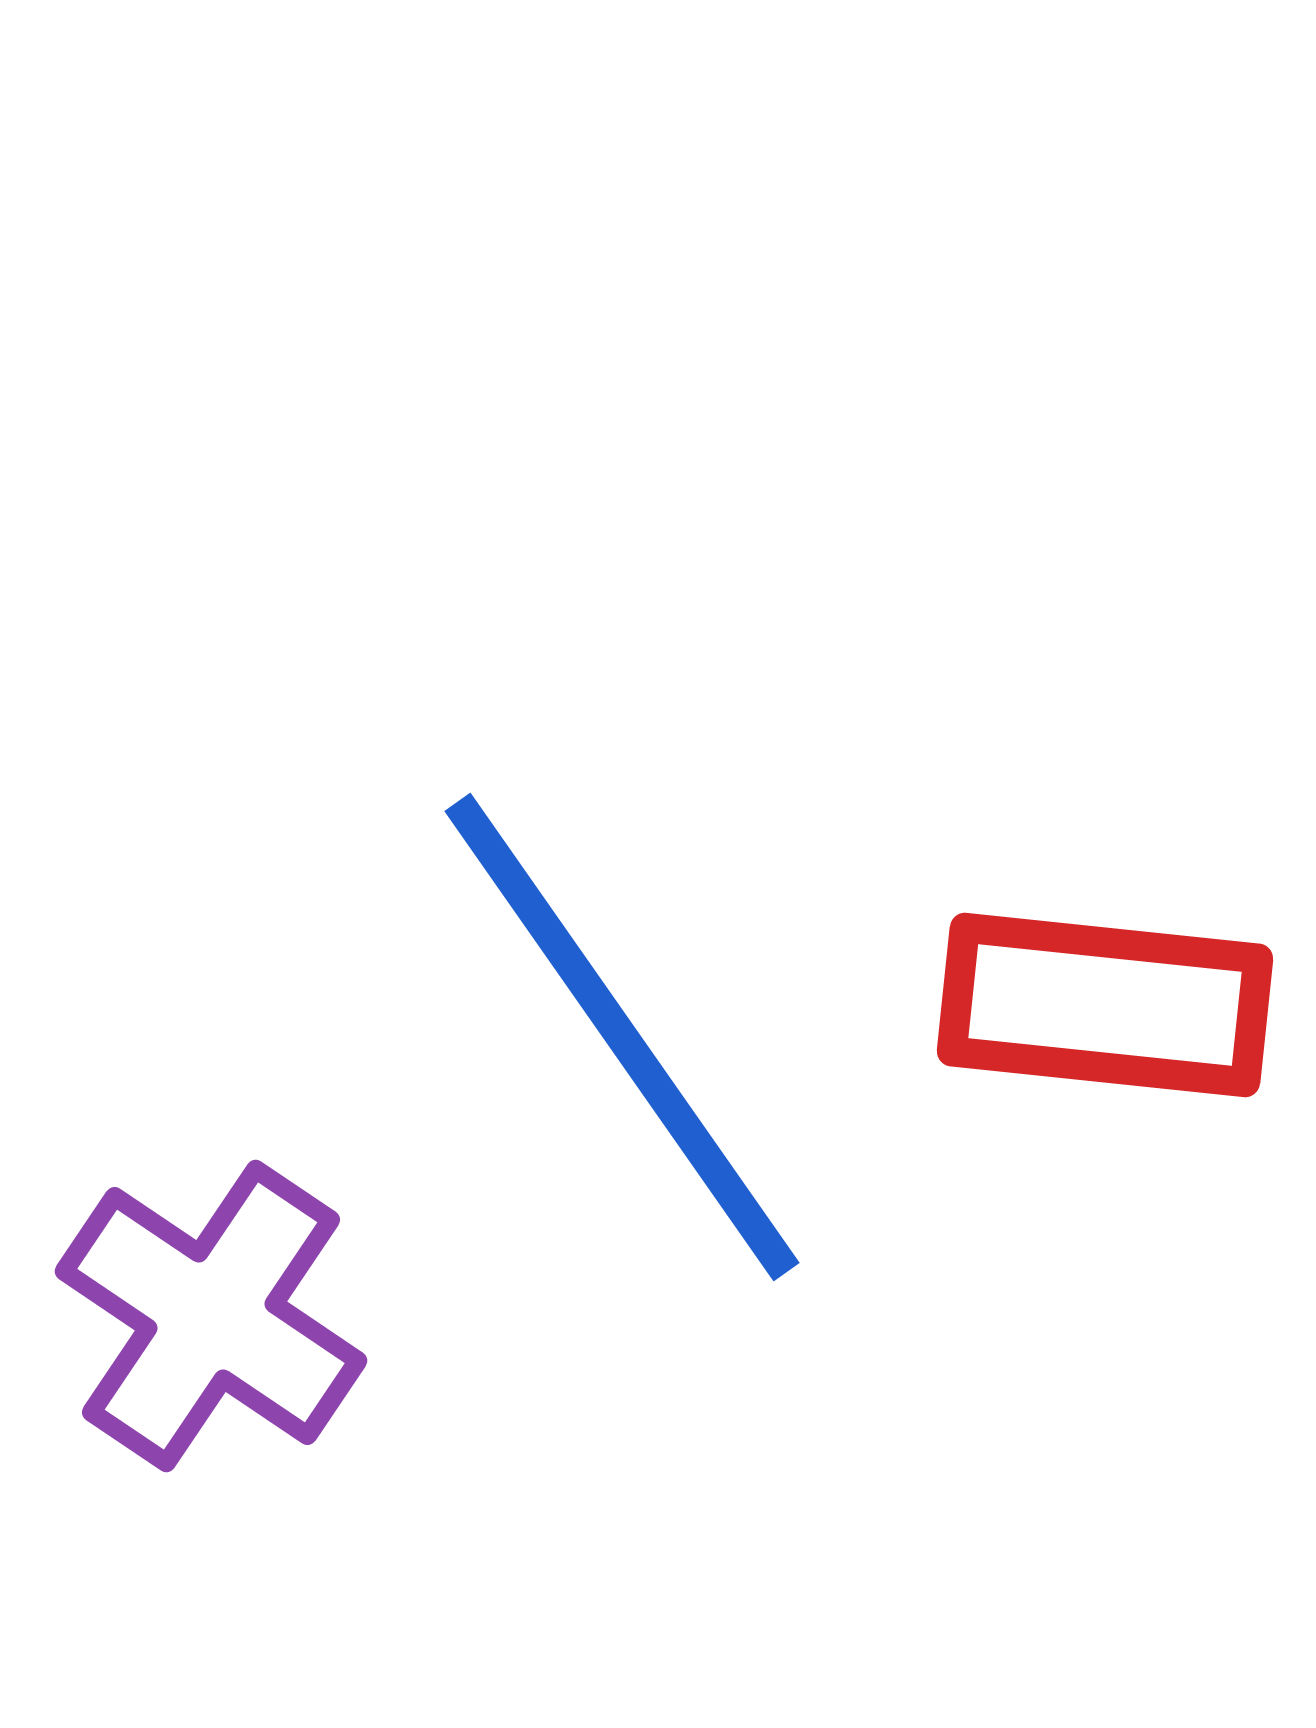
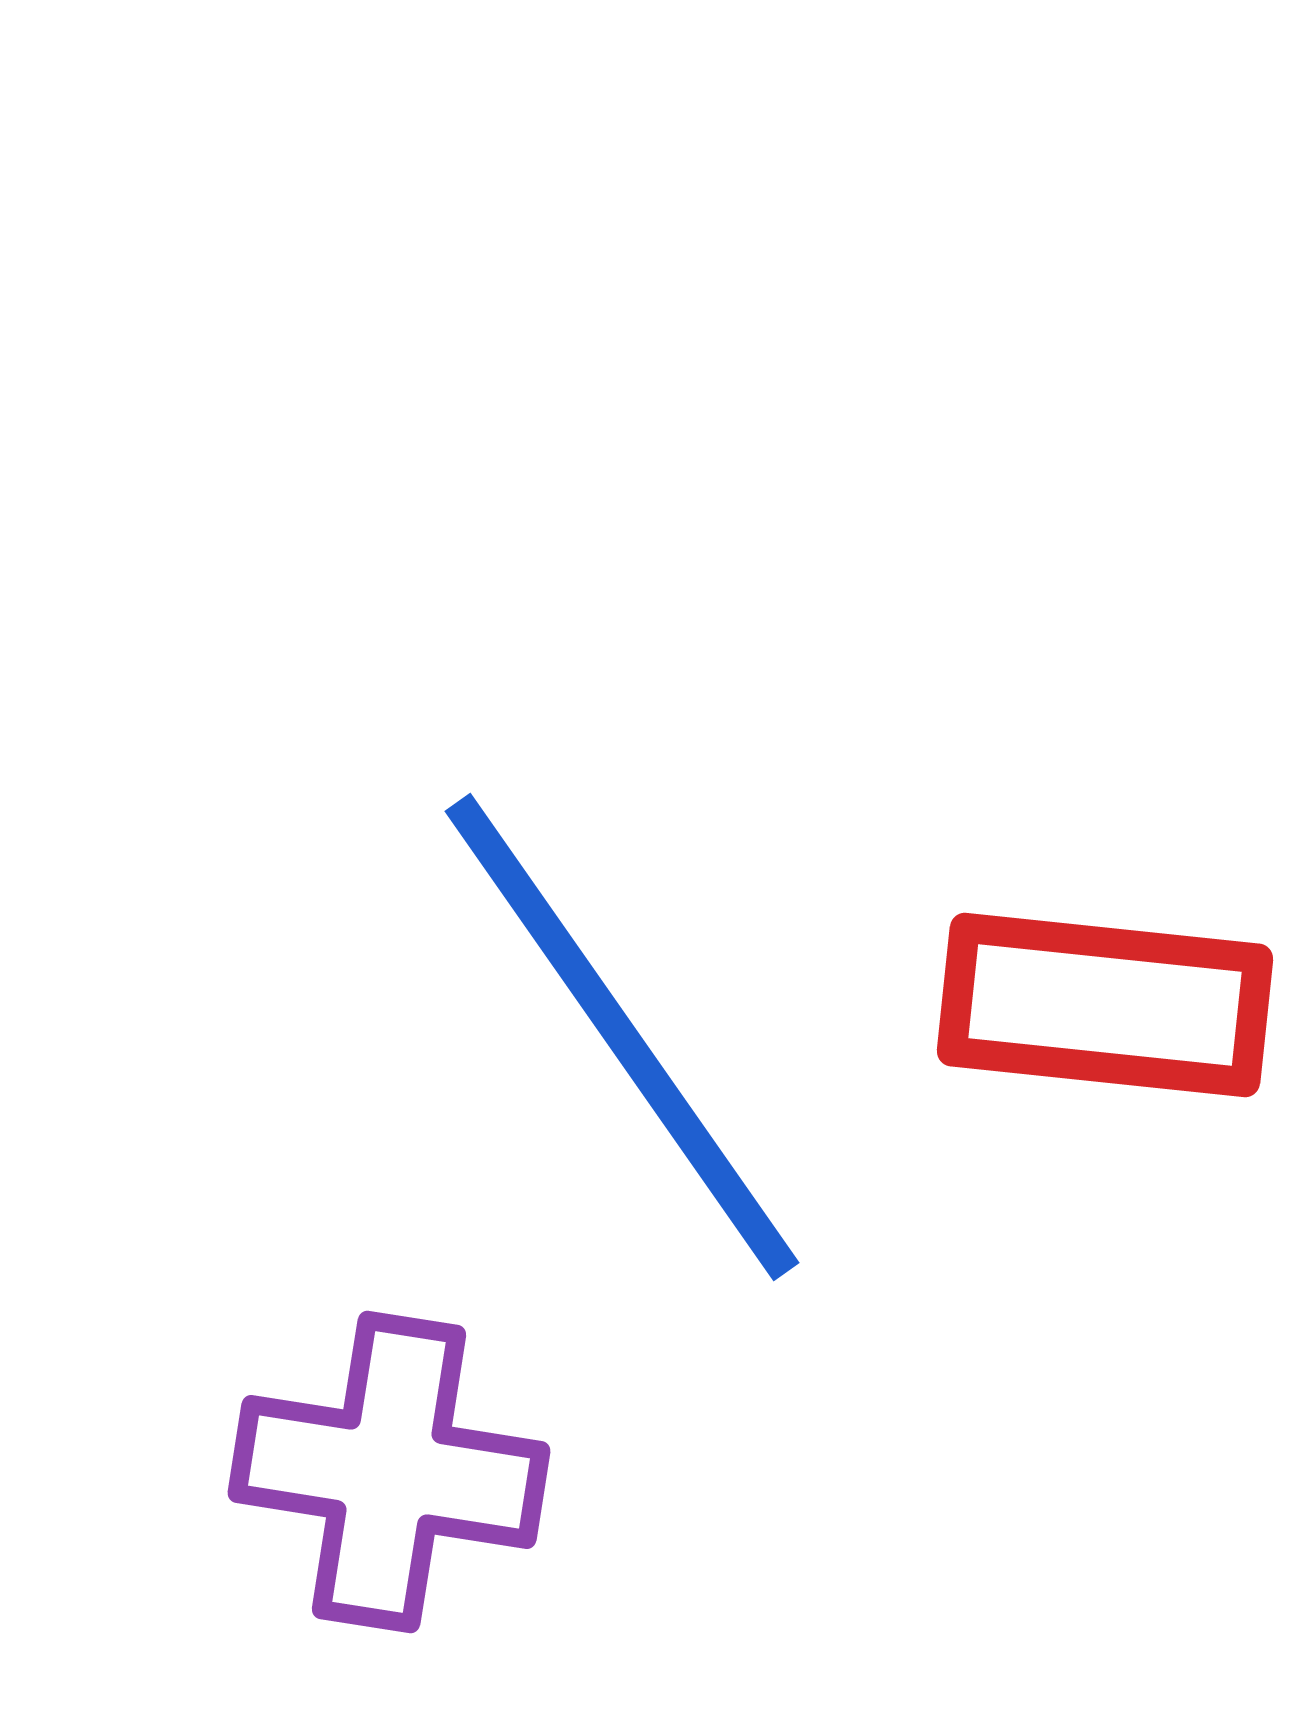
purple cross: moved 178 px right, 156 px down; rotated 25 degrees counterclockwise
